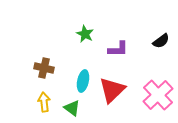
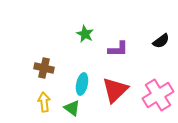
cyan ellipse: moved 1 px left, 3 px down
red triangle: moved 3 px right
pink cross: rotated 12 degrees clockwise
